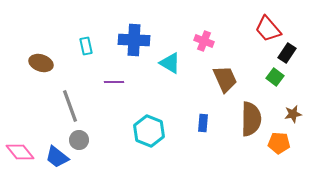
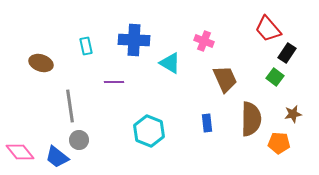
gray line: rotated 12 degrees clockwise
blue rectangle: moved 4 px right; rotated 12 degrees counterclockwise
